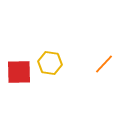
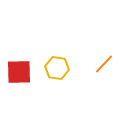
yellow hexagon: moved 7 px right, 5 px down
